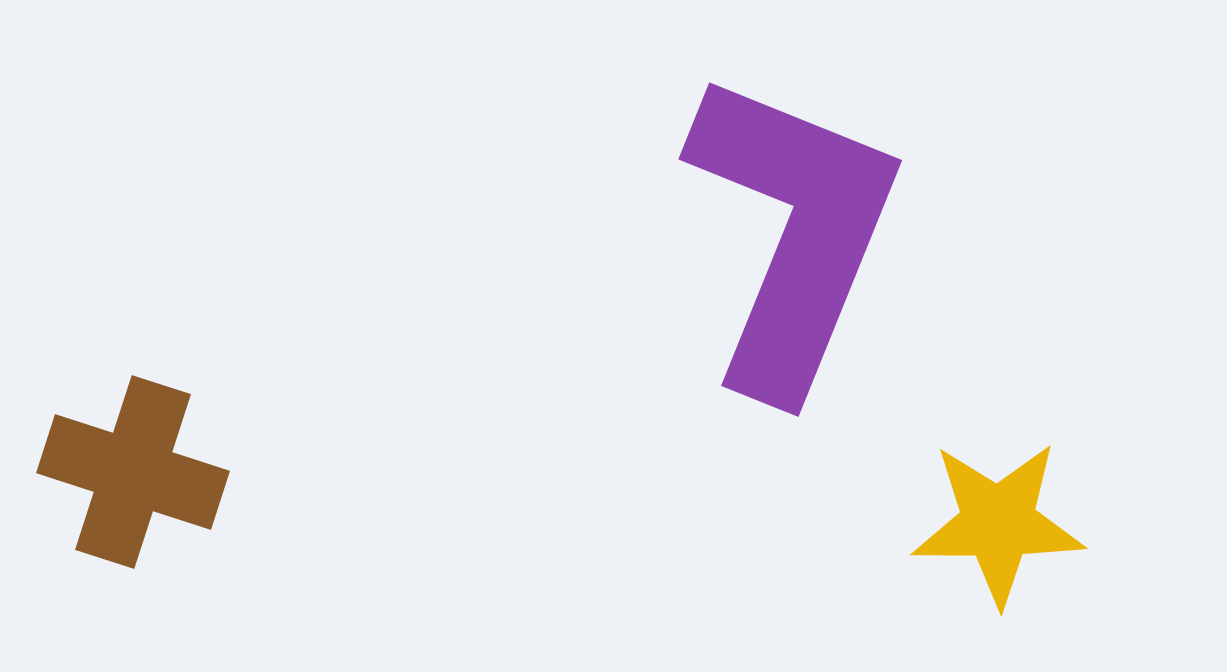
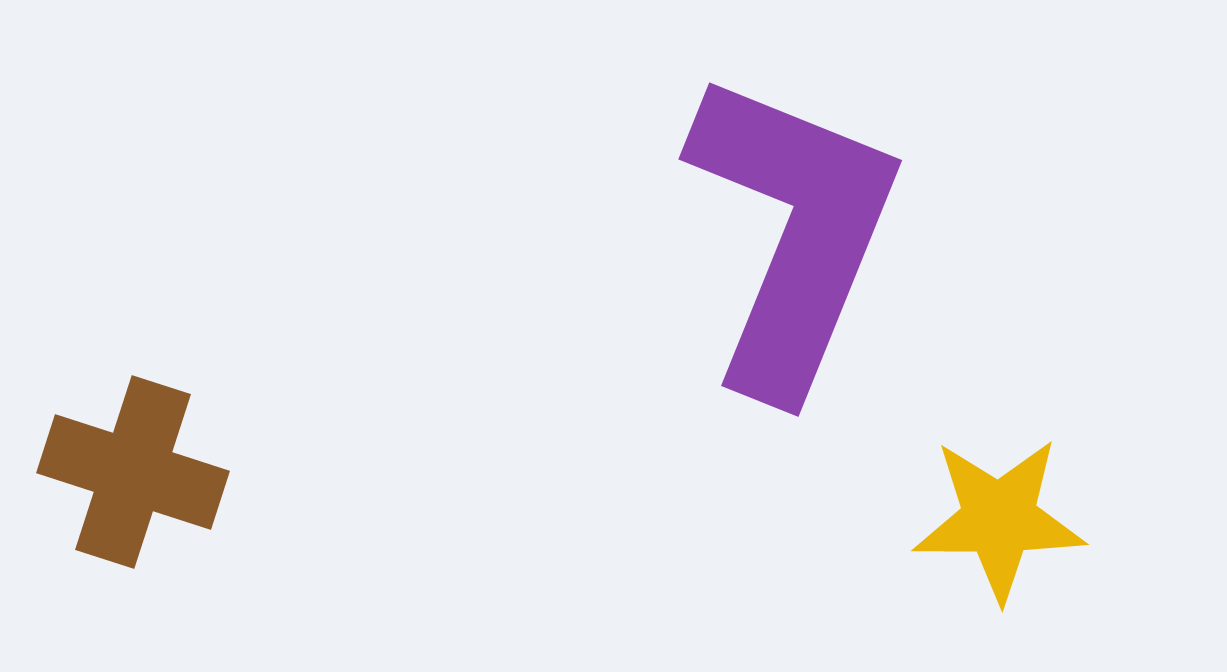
yellow star: moved 1 px right, 4 px up
